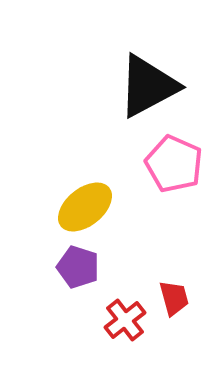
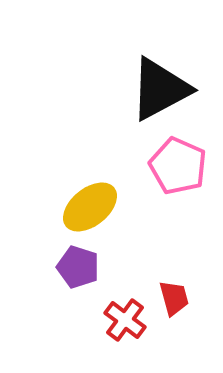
black triangle: moved 12 px right, 3 px down
pink pentagon: moved 4 px right, 2 px down
yellow ellipse: moved 5 px right
red cross: rotated 15 degrees counterclockwise
